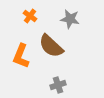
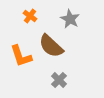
gray star: rotated 18 degrees clockwise
orange L-shape: rotated 40 degrees counterclockwise
gray cross: moved 1 px right, 5 px up; rotated 28 degrees counterclockwise
